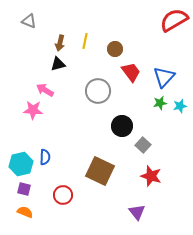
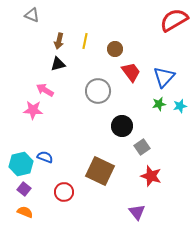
gray triangle: moved 3 px right, 6 px up
brown arrow: moved 1 px left, 2 px up
green star: moved 1 px left, 1 px down
gray square: moved 1 px left, 2 px down; rotated 14 degrees clockwise
blue semicircle: rotated 70 degrees counterclockwise
purple square: rotated 24 degrees clockwise
red circle: moved 1 px right, 3 px up
